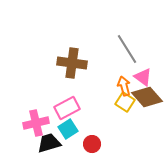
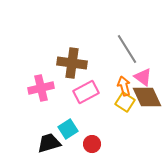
brown diamond: rotated 16 degrees clockwise
pink rectangle: moved 19 px right, 16 px up
pink cross: moved 5 px right, 35 px up
